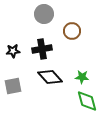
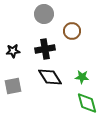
black cross: moved 3 px right
black diamond: rotated 10 degrees clockwise
green diamond: moved 2 px down
